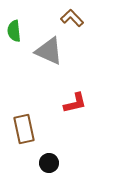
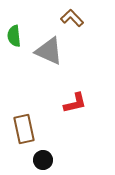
green semicircle: moved 5 px down
black circle: moved 6 px left, 3 px up
